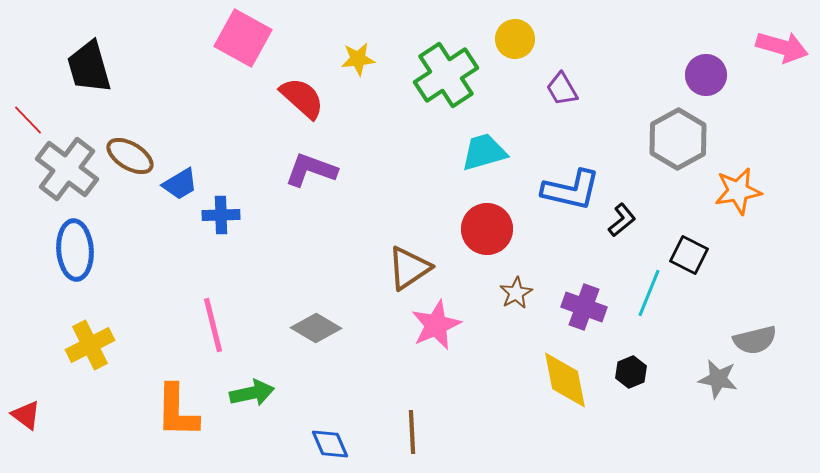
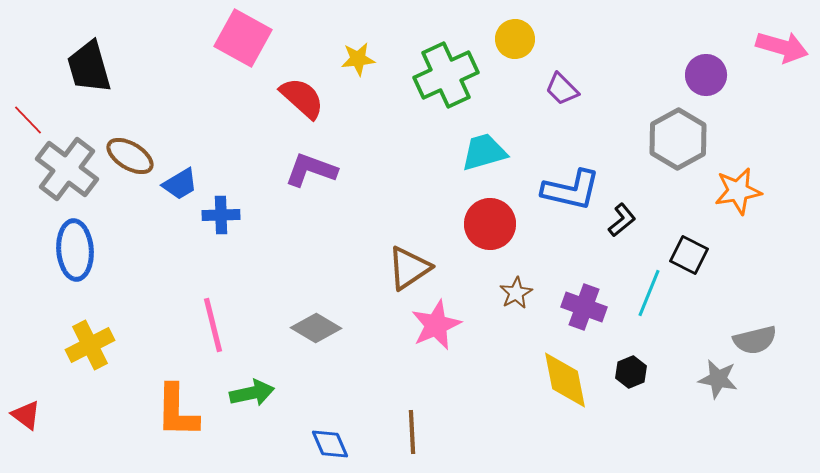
green cross: rotated 8 degrees clockwise
purple trapezoid: rotated 15 degrees counterclockwise
red circle: moved 3 px right, 5 px up
